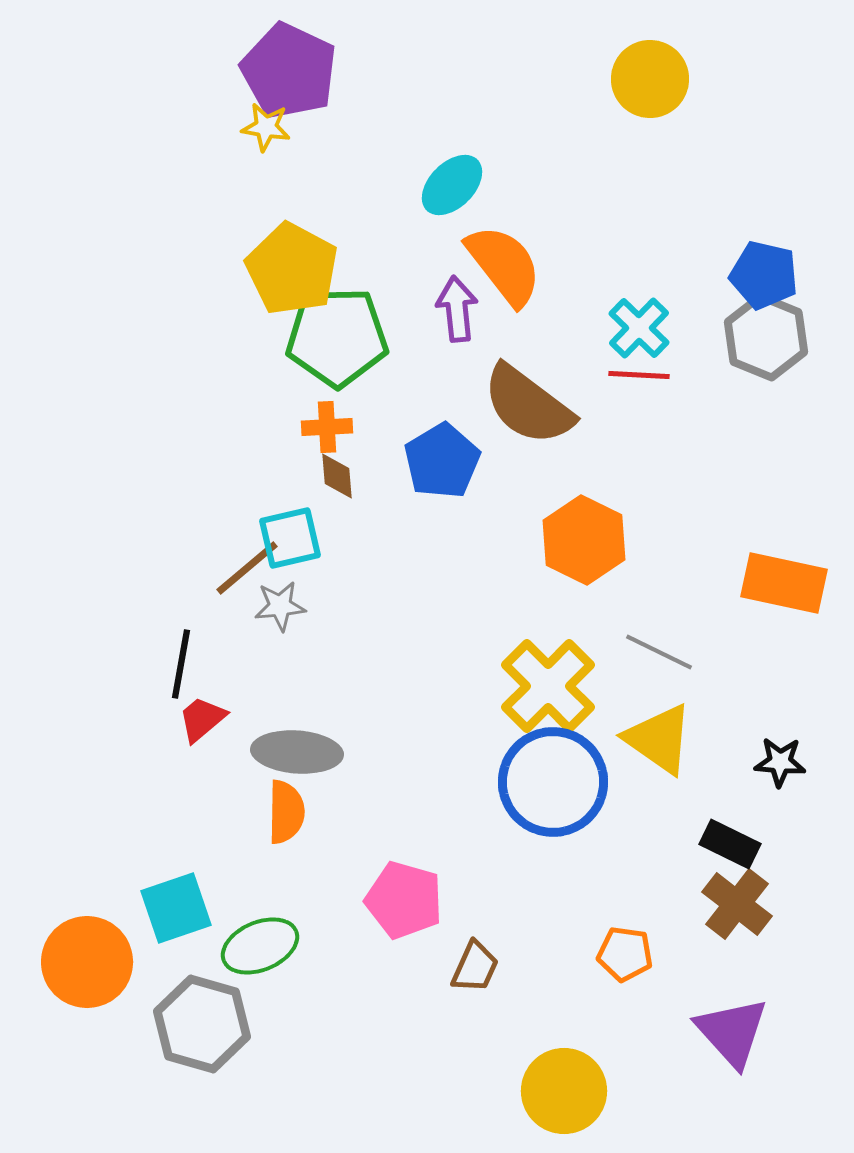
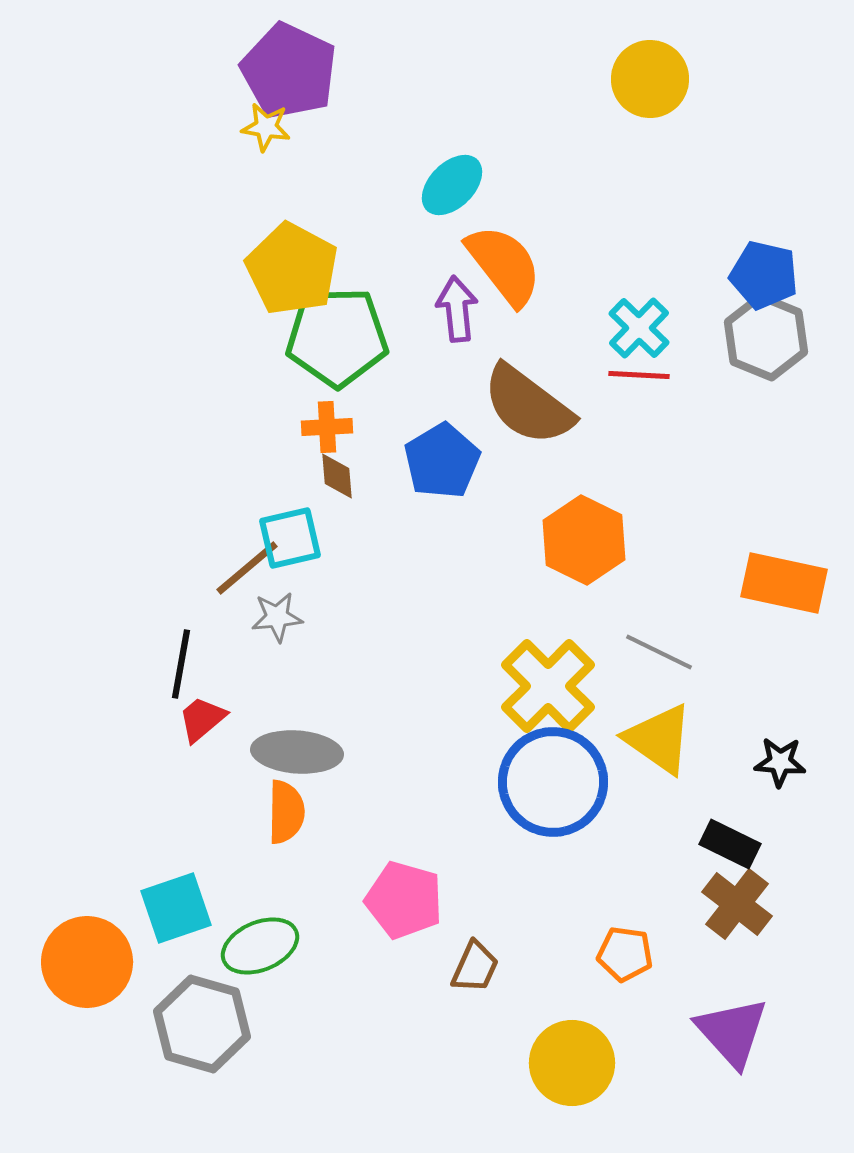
gray star at (280, 606): moved 3 px left, 11 px down
yellow circle at (564, 1091): moved 8 px right, 28 px up
